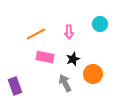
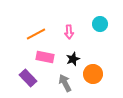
purple rectangle: moved 13 px right, 8 px up; rotated 24 degrees counterclockwise
